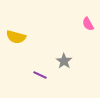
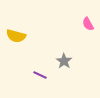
yellow semicircle: moved 1 px up
